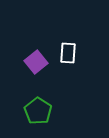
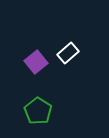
white rectangle: rotated 45 degrees clockwise
